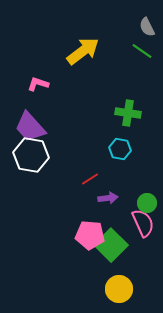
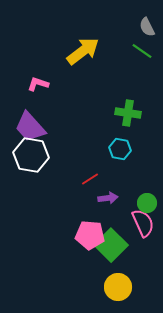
yellow circle: moved 1 px left, 2 px up
